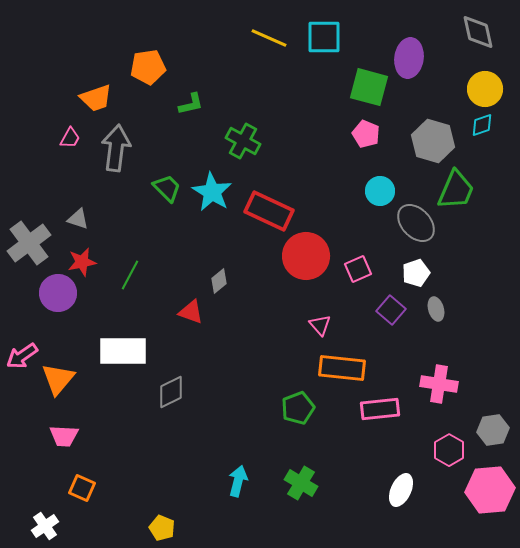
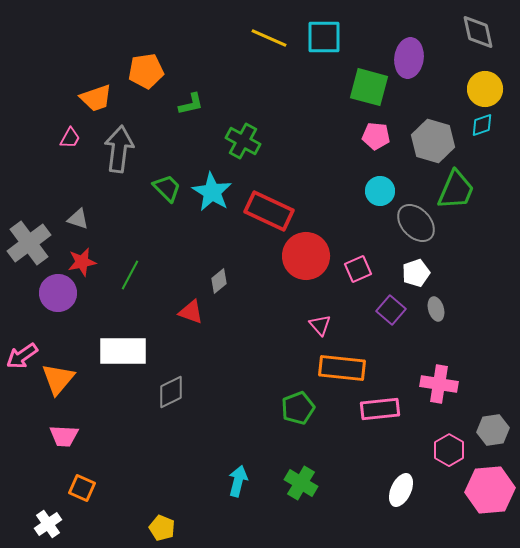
orange pentagon at (148, 67): moved 2 px left, 4 px down
pink pentagon at (366, 134): moved 10 px right, 2 px down; rotated 16 degrees counterclockwise
gray arrow at (116, 148): moved 3 px right, 1 px down
white cross at (45, 526): moved 3 px right, 2 px up
